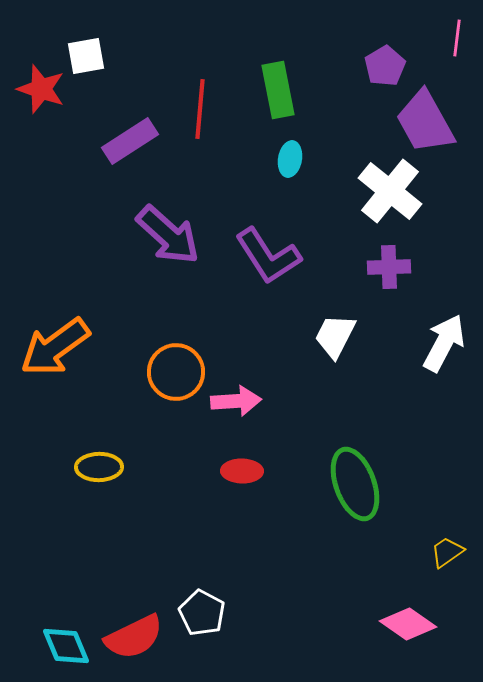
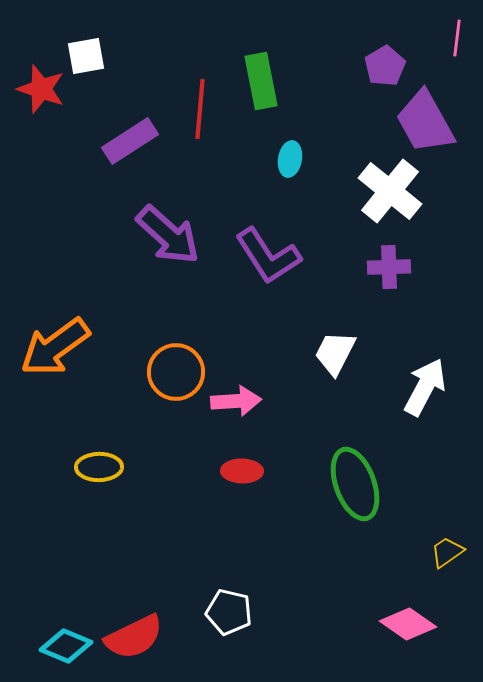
green rectangle: moved 17 px left, 9 px up
white trapezoid: moved 17 px down
white arrow: moved 19 px left, 44 px down
white pentagon: moved 27 px right, 1 px up; rotated 15 degrees counterclockwise
cyan diamond: rotated 45 degrees counterclockwise
